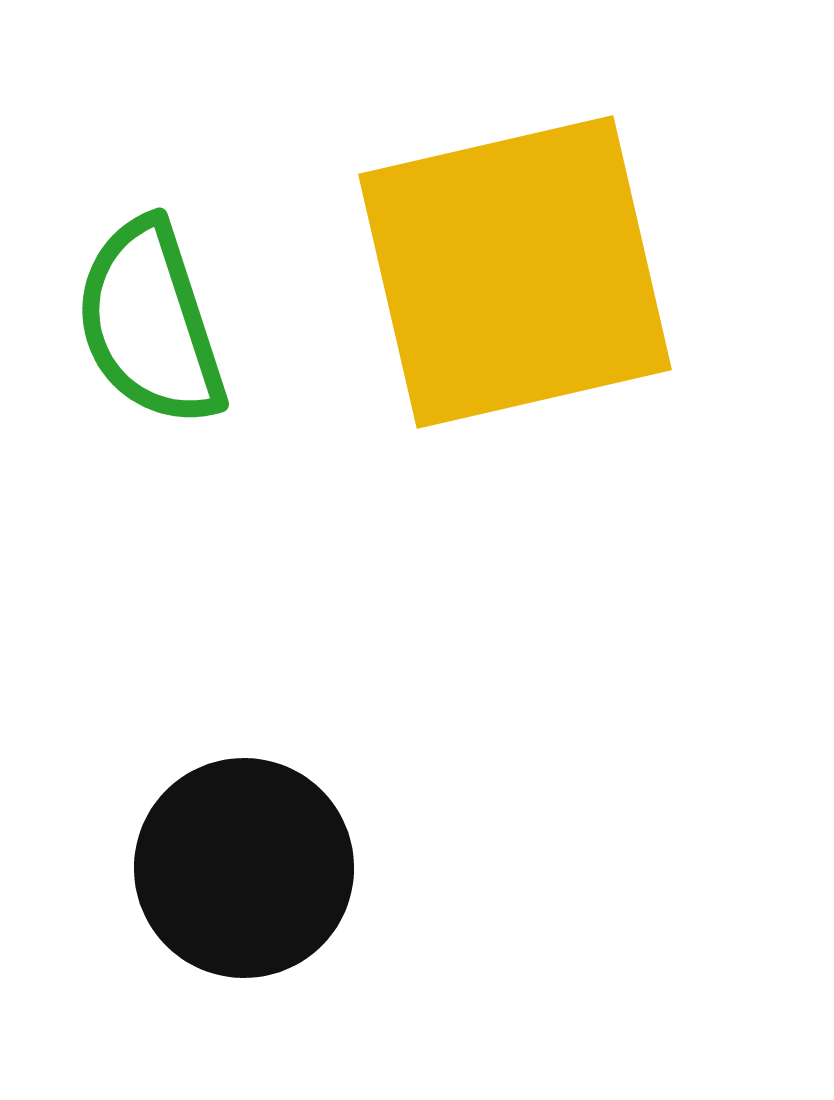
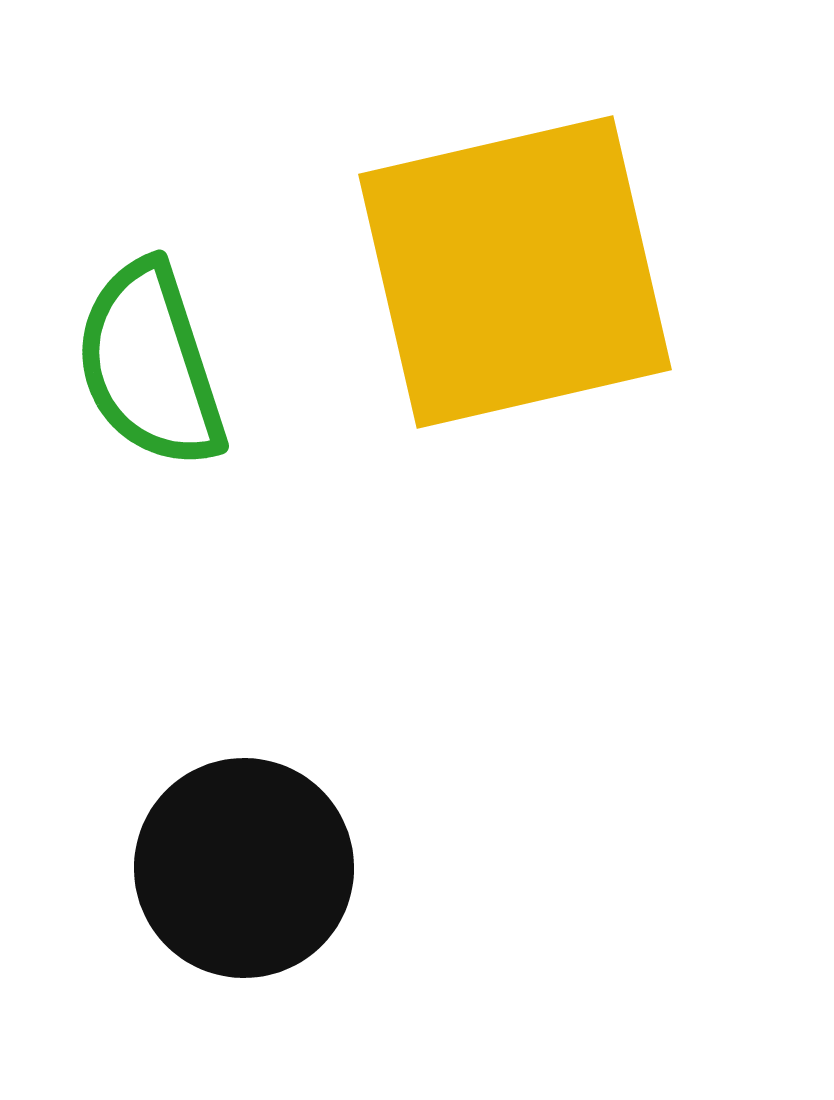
green semicircle: moved 42 px down
